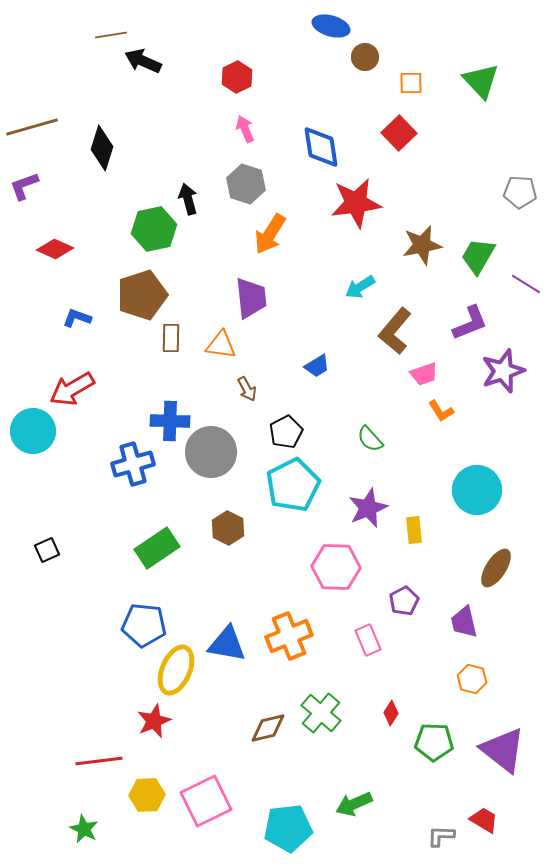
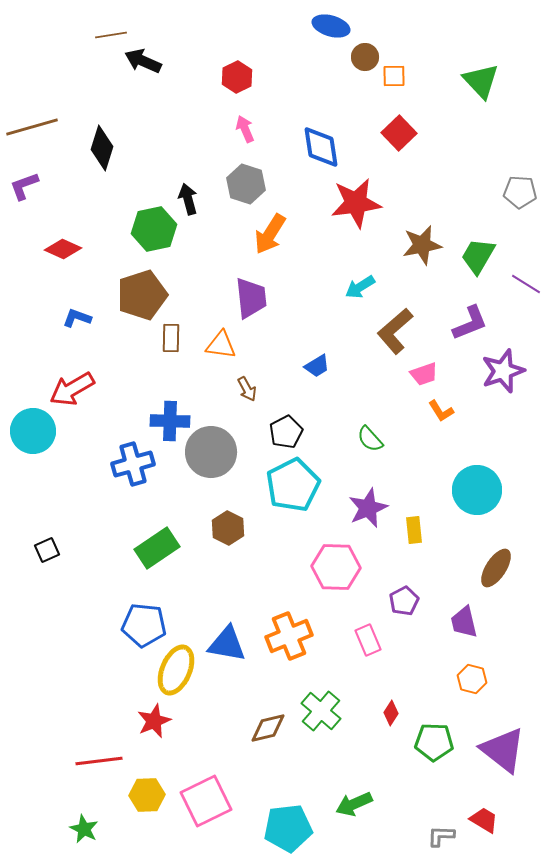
orange square at (411, 83): moved 17 px left, 7 px up
red diamond at (55, 249): moved 8 px right
brown L-shape at (395, 331): rotated 9 degrees clockwise
green cross at (321, 713): moved 2 px up
